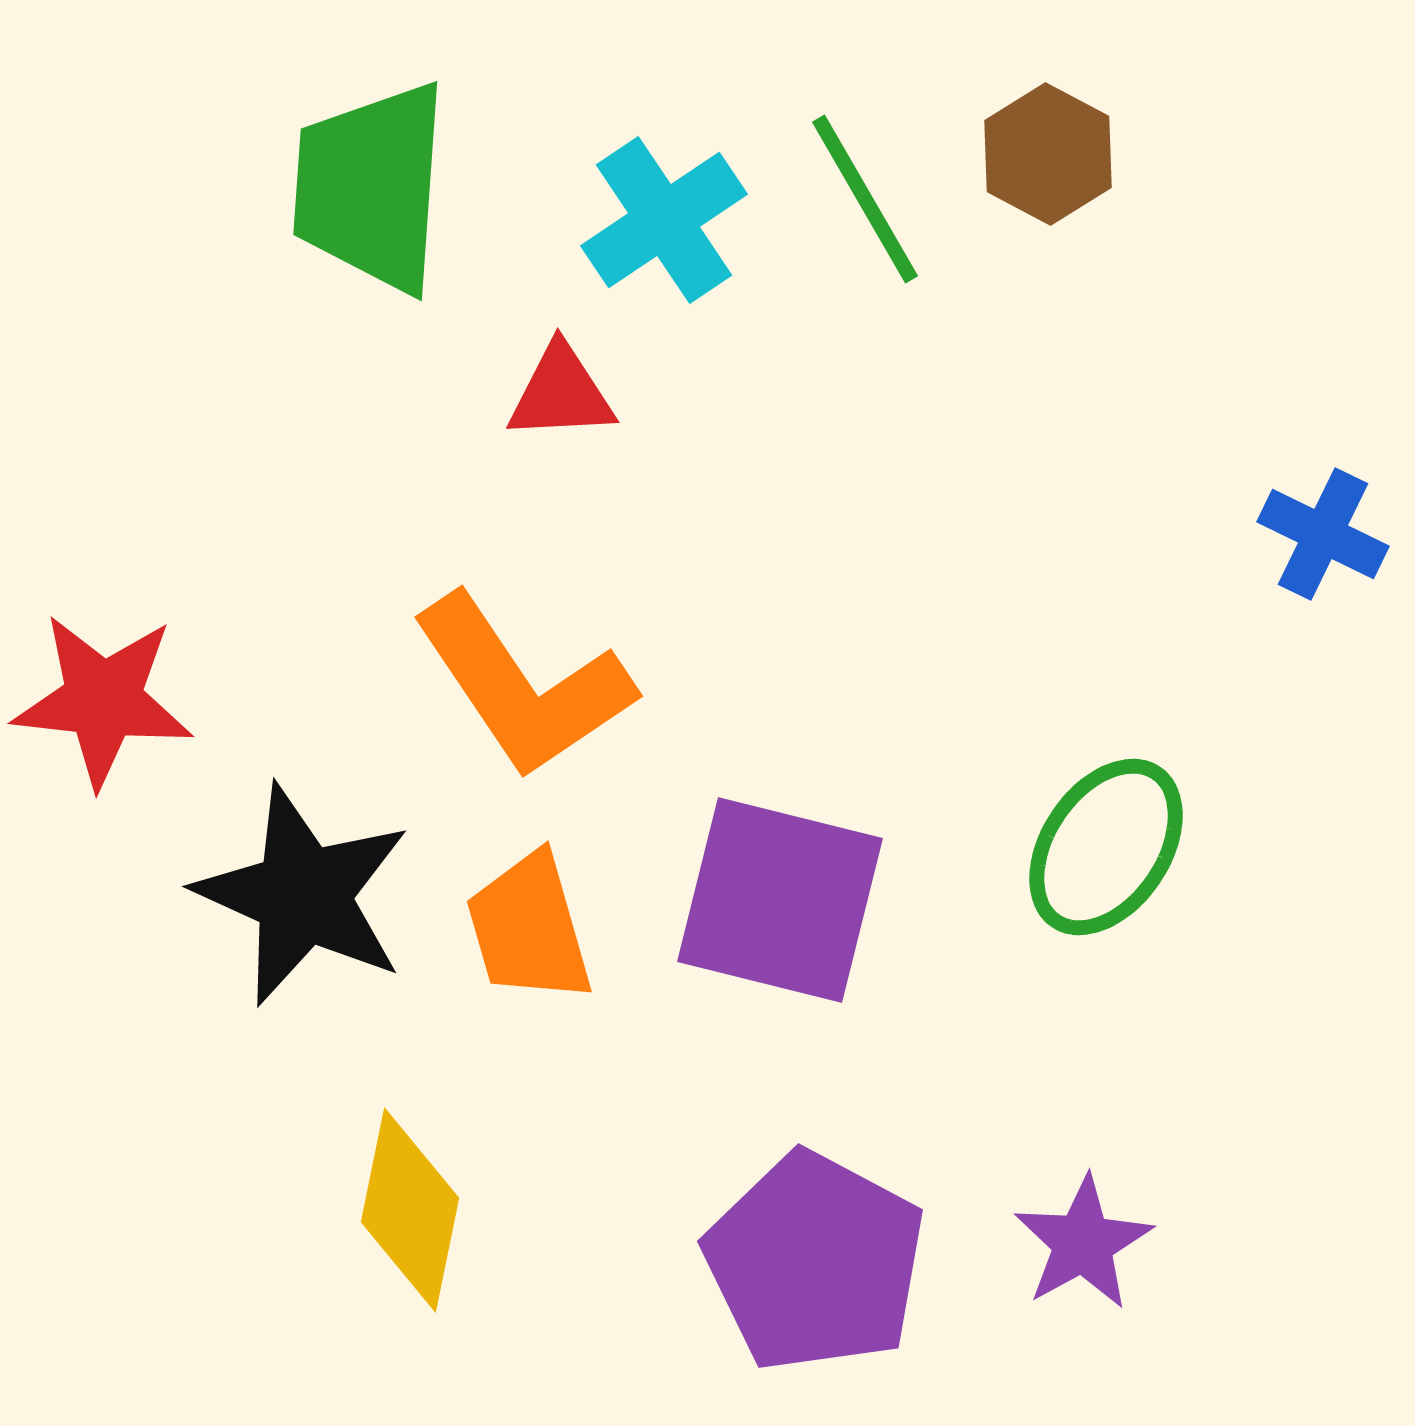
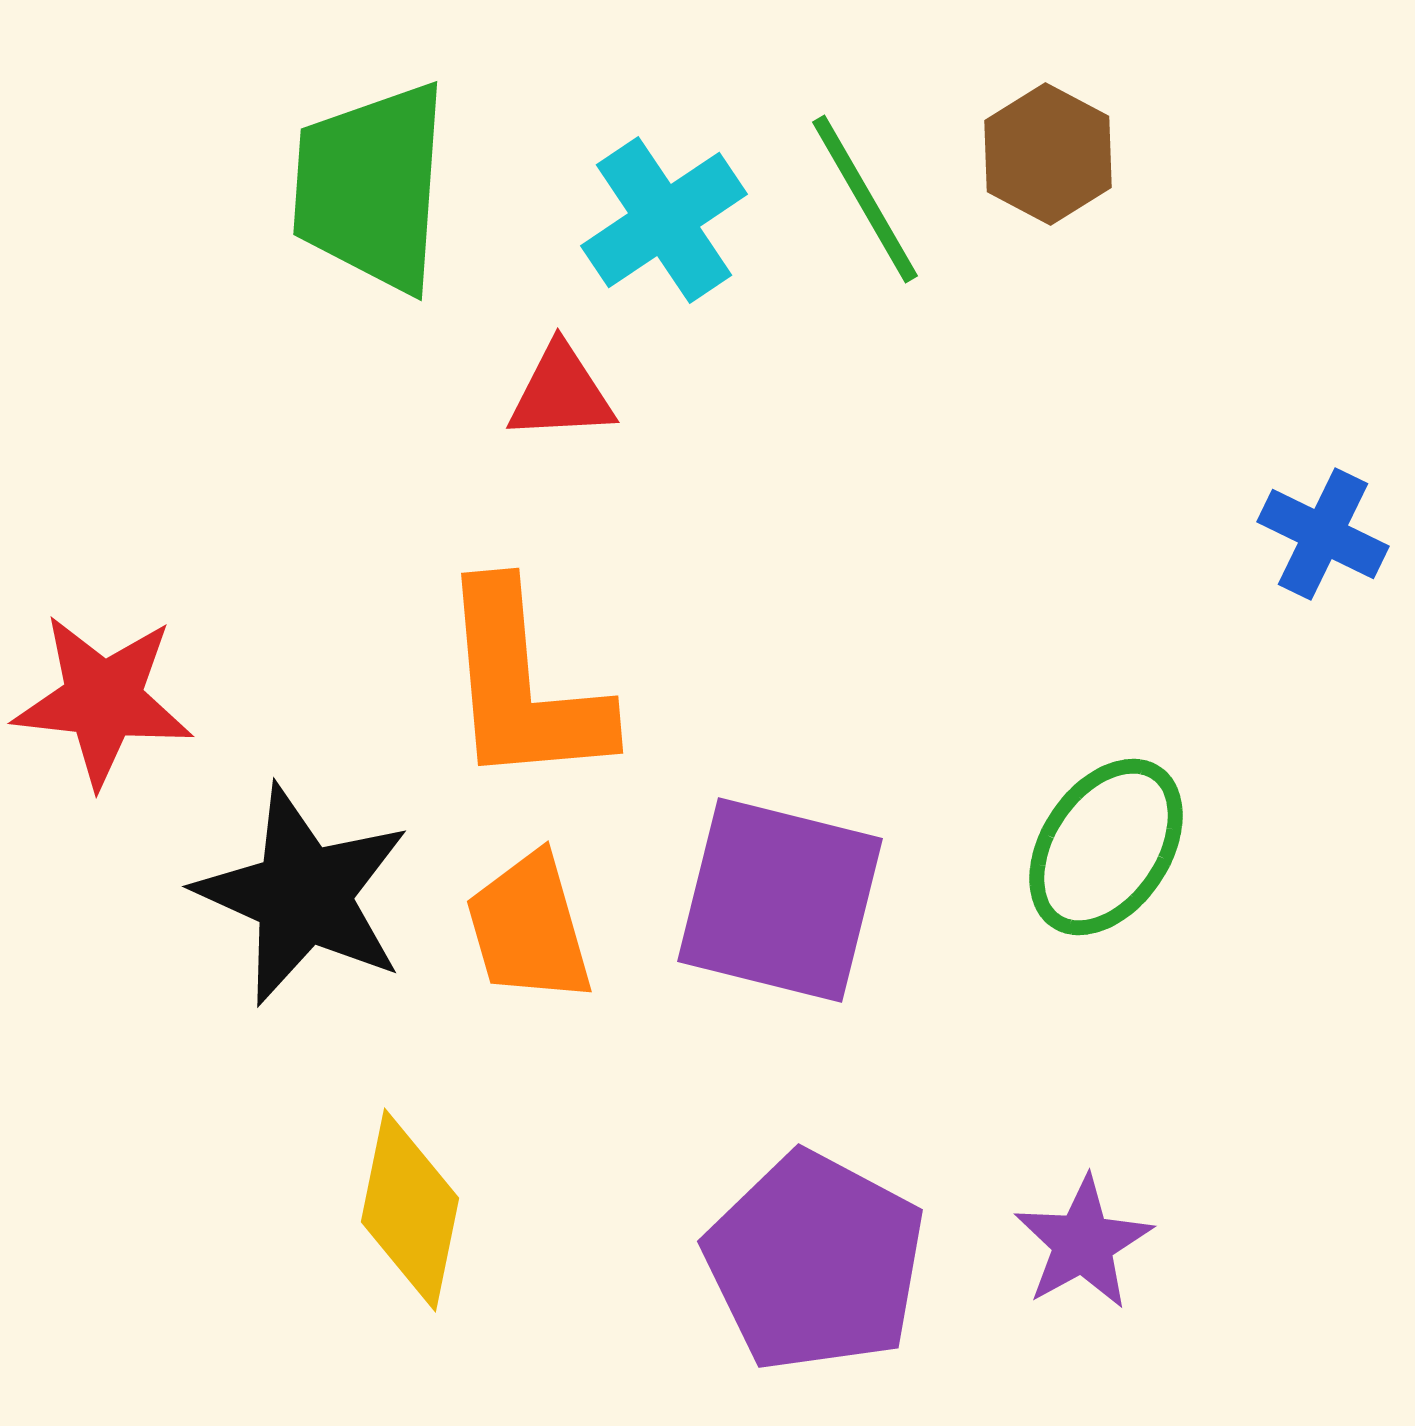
orange L-shape: rotated 29 degrees clockwise
